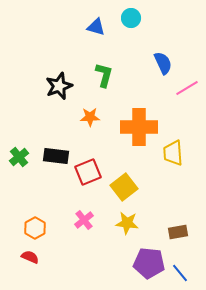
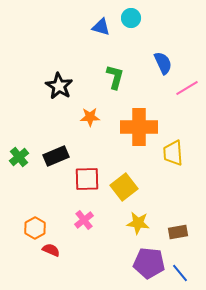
blue triangle: moved 5 px right
green L-shape: moved 11 px right, 2 px down
black star: rotated 20 degrees counterclockwise
black rectangle: rotated 30 degrees counterclockwise
red square: moved 1 px left, 7 px down; rotated 20 degrees clockwise
yellow star: moved 11 px right
red semicircle: moved 21 px right, 7 px up
